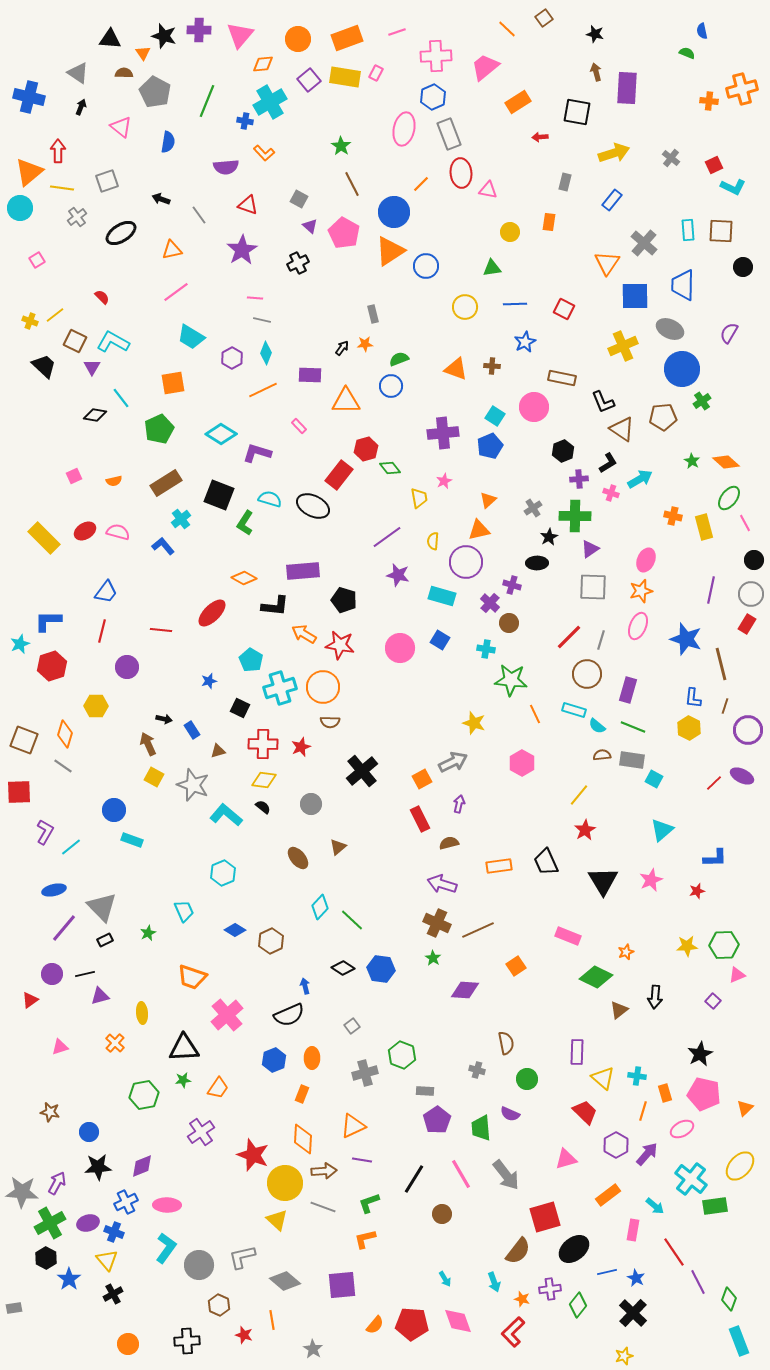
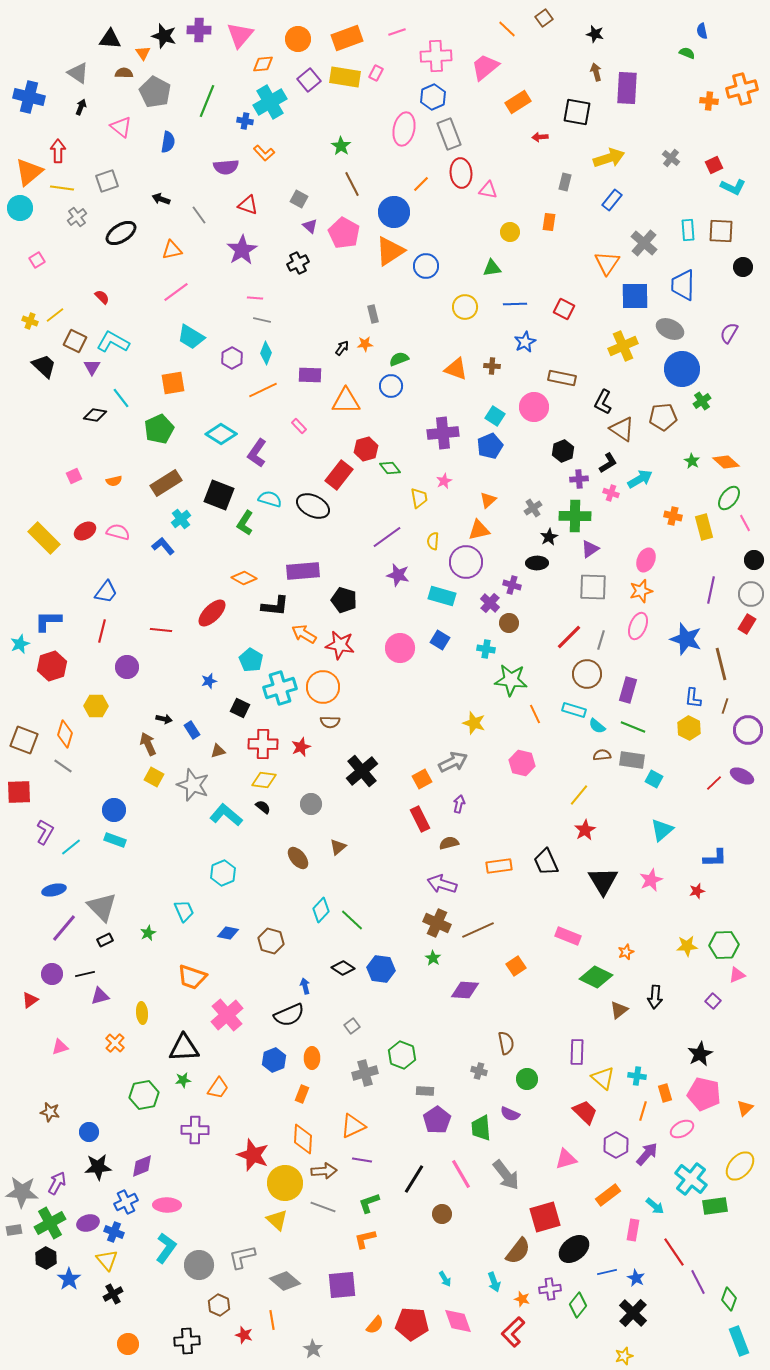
yellow arrow at (614, 153): moved 5 px left, 5 px down
black L-shape at (603, 402): rotated 50 degrees clockwise
purple L-shape at (257, 453): rotated 72 degrees counterclockwise
pink hexagon at (522, 763): rotated 15 degrees counterclockwise
cyan rectangle at (132, 840): moved 17 px left
cyan diamond at (320, 907): moved 1 px right, 3 px down
blue diamond at (235, 930): moved 7 px left, 3 px down; rotated 20 degrees counterclockwise
brown hexagon at (271, 941): rotated 20 degrees counterclockwise
gray cross at (477, 1070): moved 2 px right, 1 px down
purple cross at (201, 1132): moved 6 px left, 2 px up; rotated 36 degrees clockwise
gray rectangle at (14, 1308): moved 78 px up
